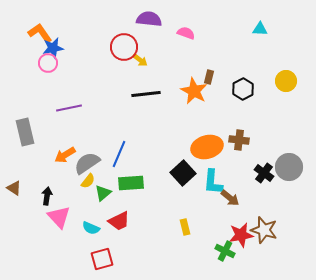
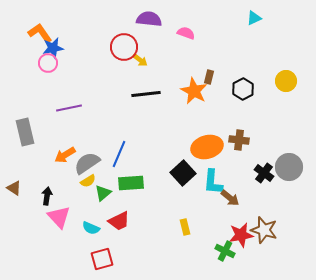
cyan triangle: moved 6 px left, 11 px up; rotated 28 degrees counterclockwise
yellow semicircle: rotated 21 degrees clockwise
